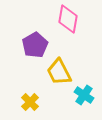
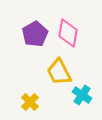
pink diamond: moved 14 px down
purple pentagon: moved 11 px up
cyan cross: moved 2 px left
